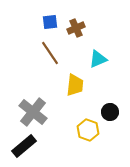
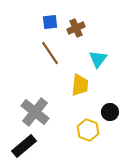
cyan triangle: rotated 30 degrees counterclockwise
yellow trapezoid: moved 5 px right
gray cross: moved 2 px right
